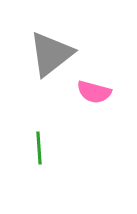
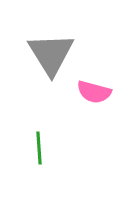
gray triangle: rotated 24 degrees counterclockwise
